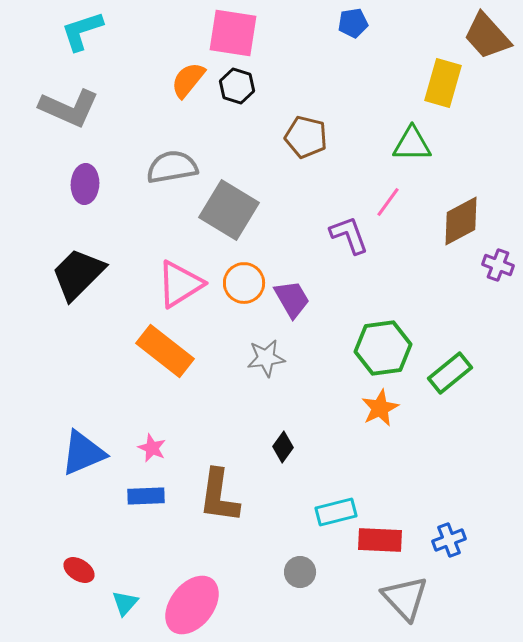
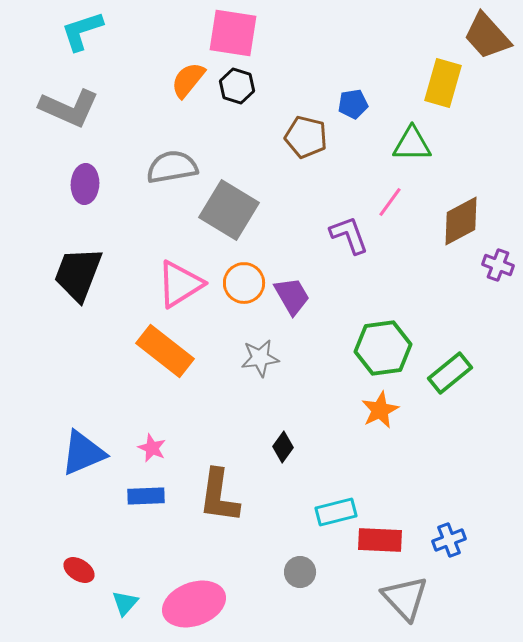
blue pentagon: moved 81 px down
pink line: moved 2 px right
black trapezoid: rotated 24 degrees counterclockwise
purple trapezoid: moved 3 px up
gray star: moved 6 px left
orange star: moved 2 px down
pink ellipse: moved 2 px right, 1 px up; rotated 32 degrees clockwise
